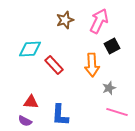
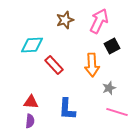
cyan diamond: moved 2 px right, 4 px up
blue L-shape: moved 7 px right, 6 px up
purple semicircle: moved 5 px right; rotated 112 degrees counterclockwise
